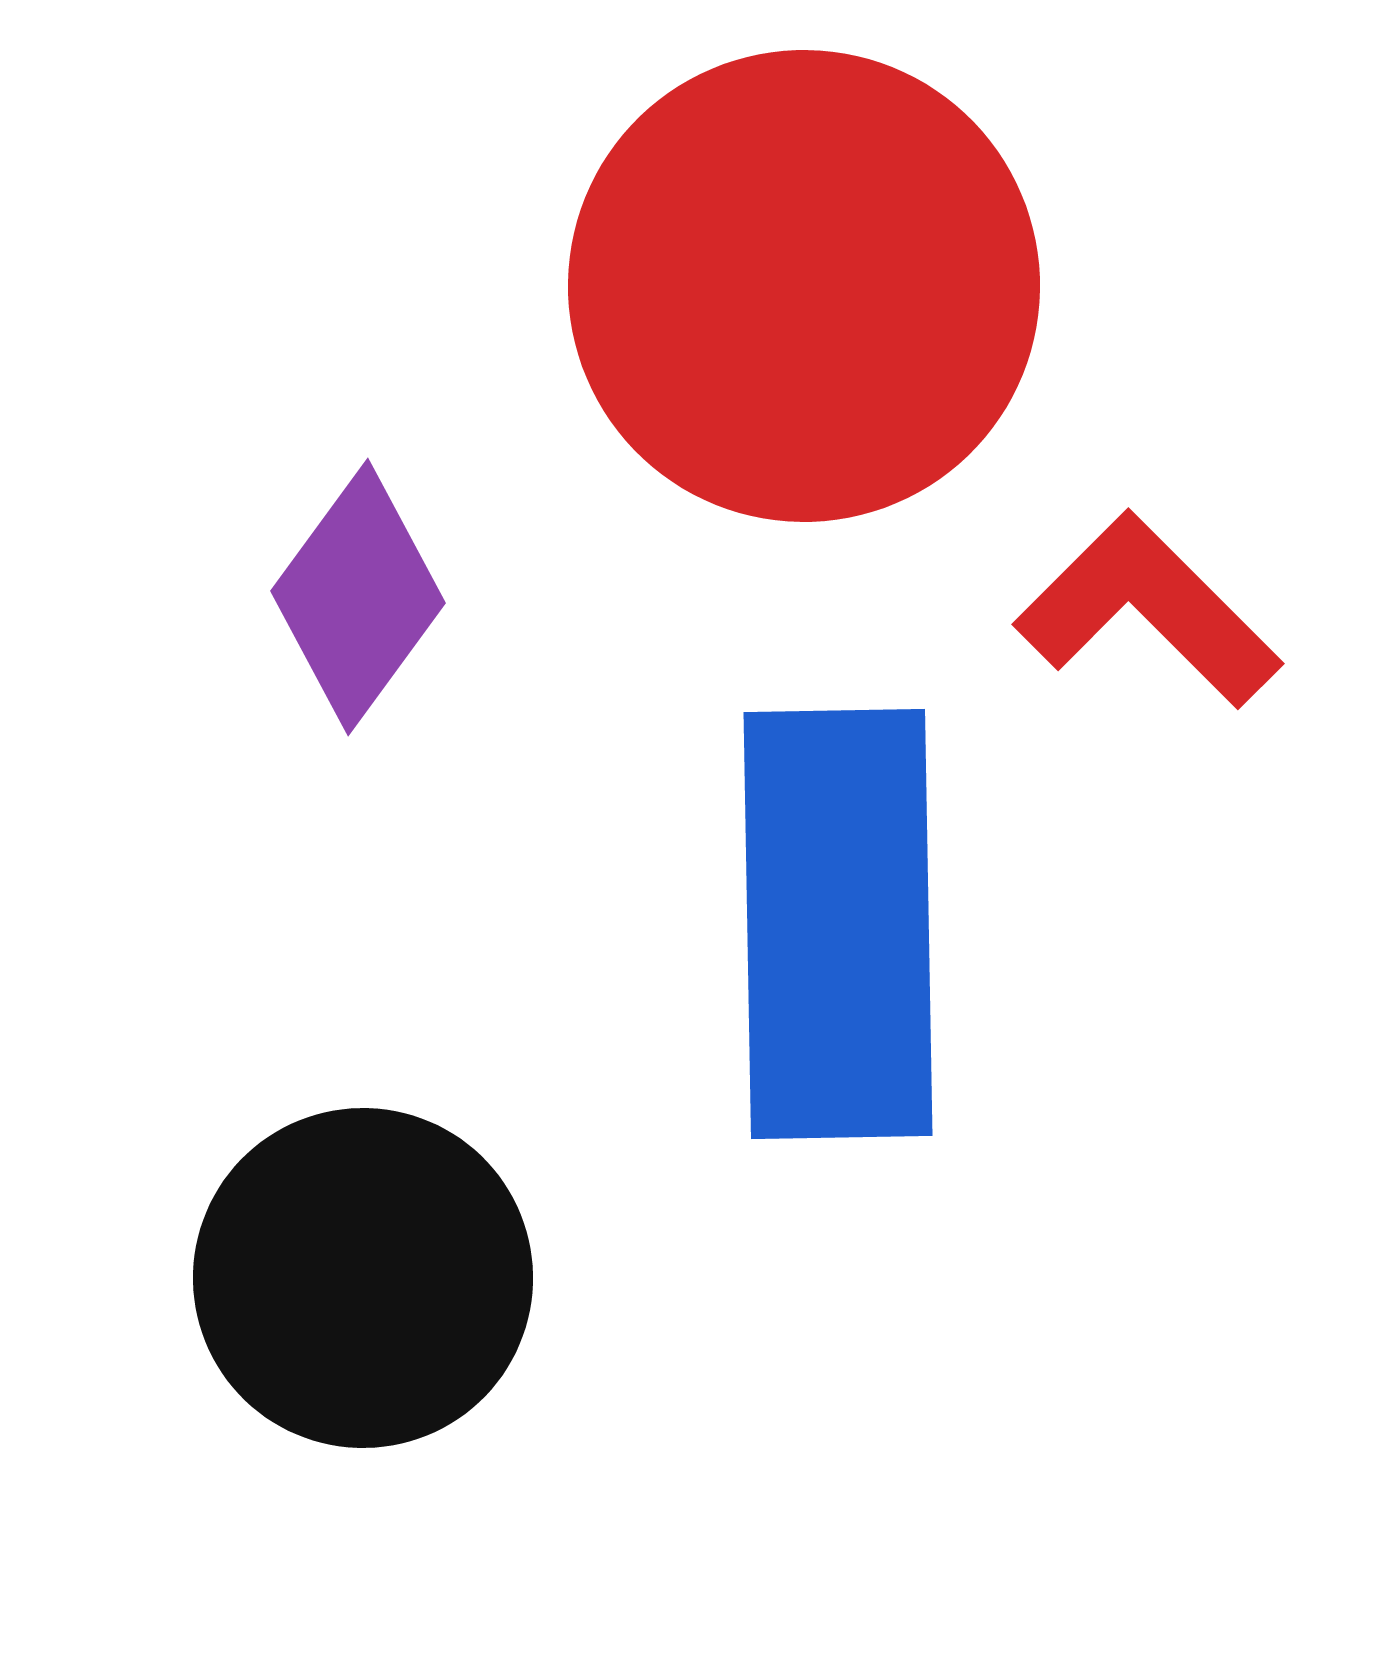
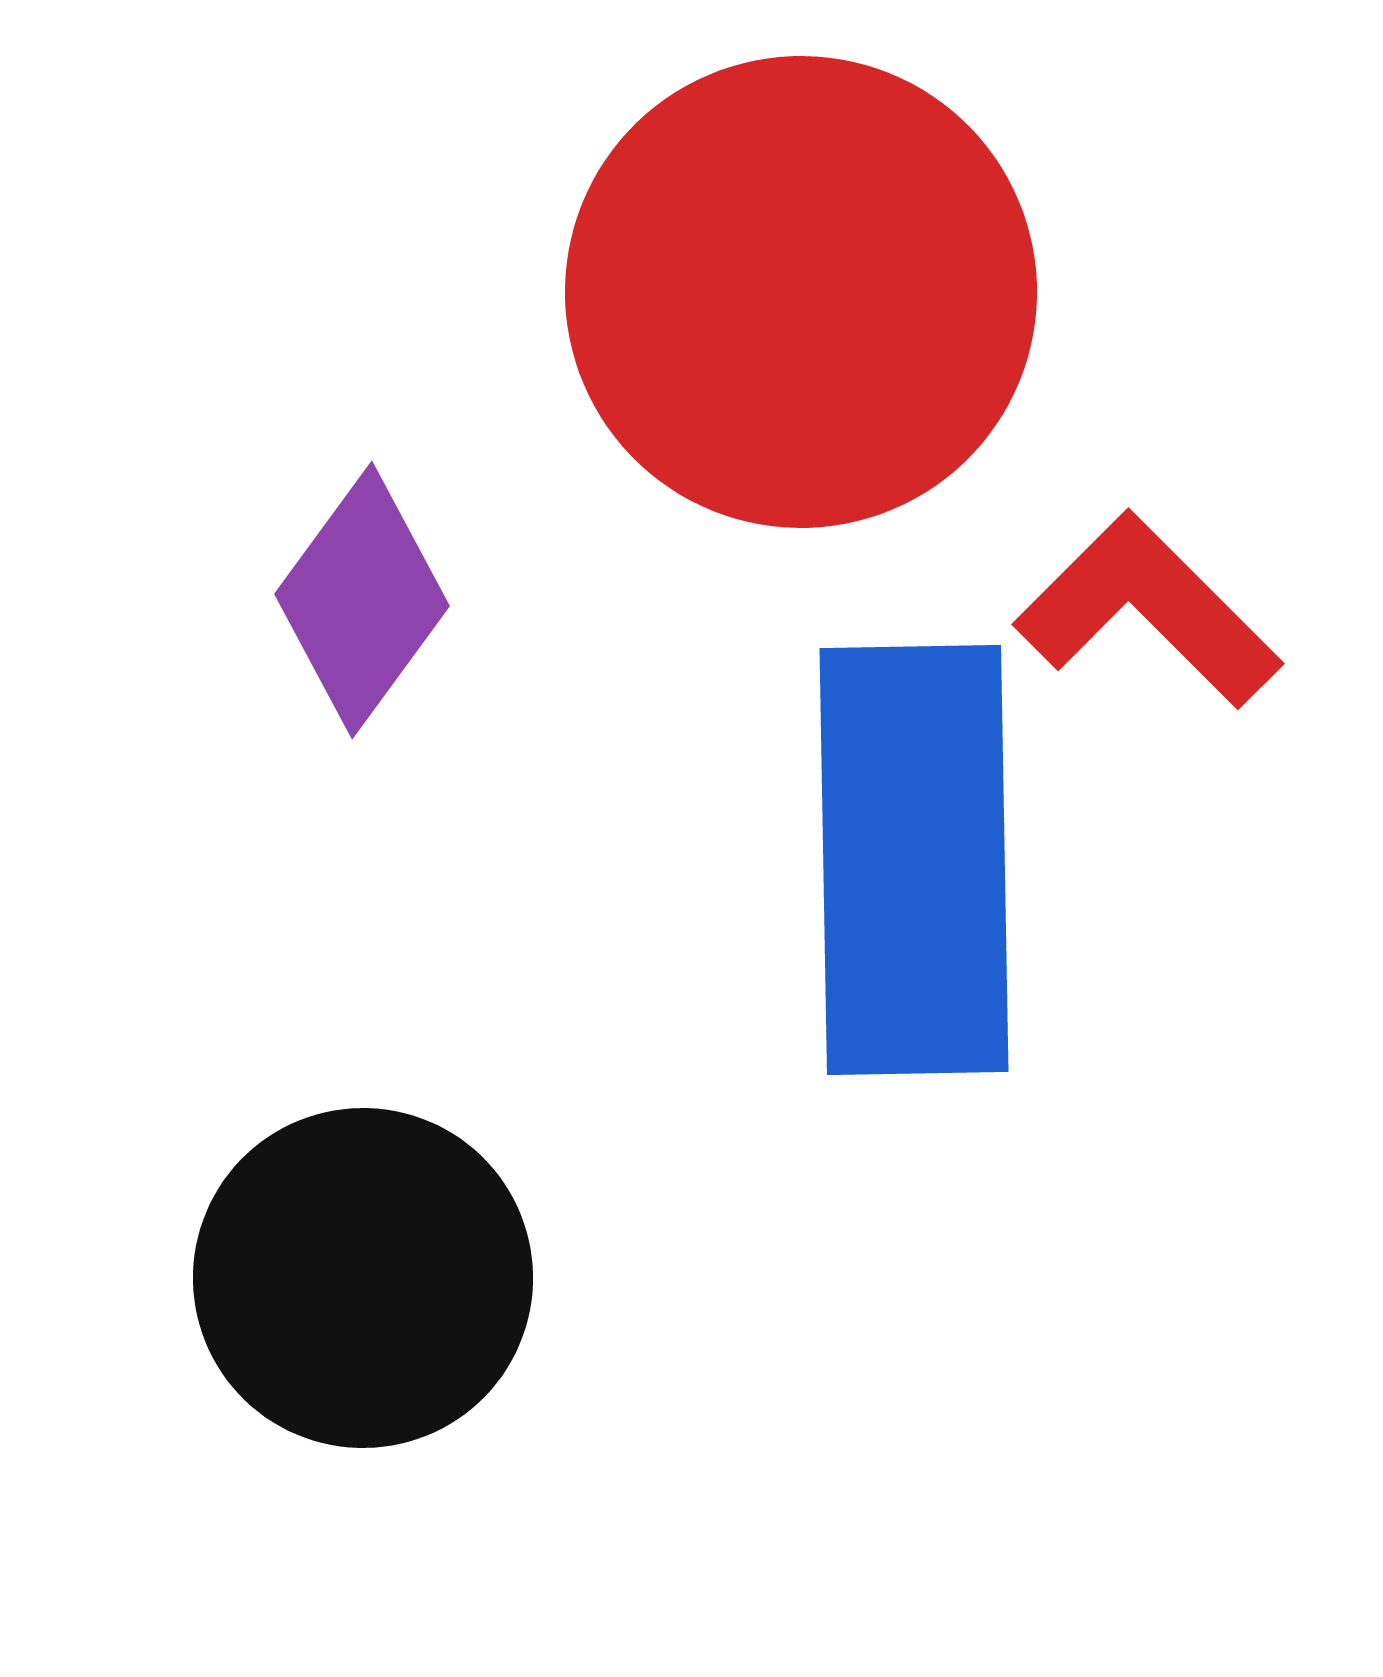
red circle: moved 3 px left, 6 px down
purple diamond: moved 4 px right, 3 px down
blue rectangle: moved 76 px right, 64 px up
